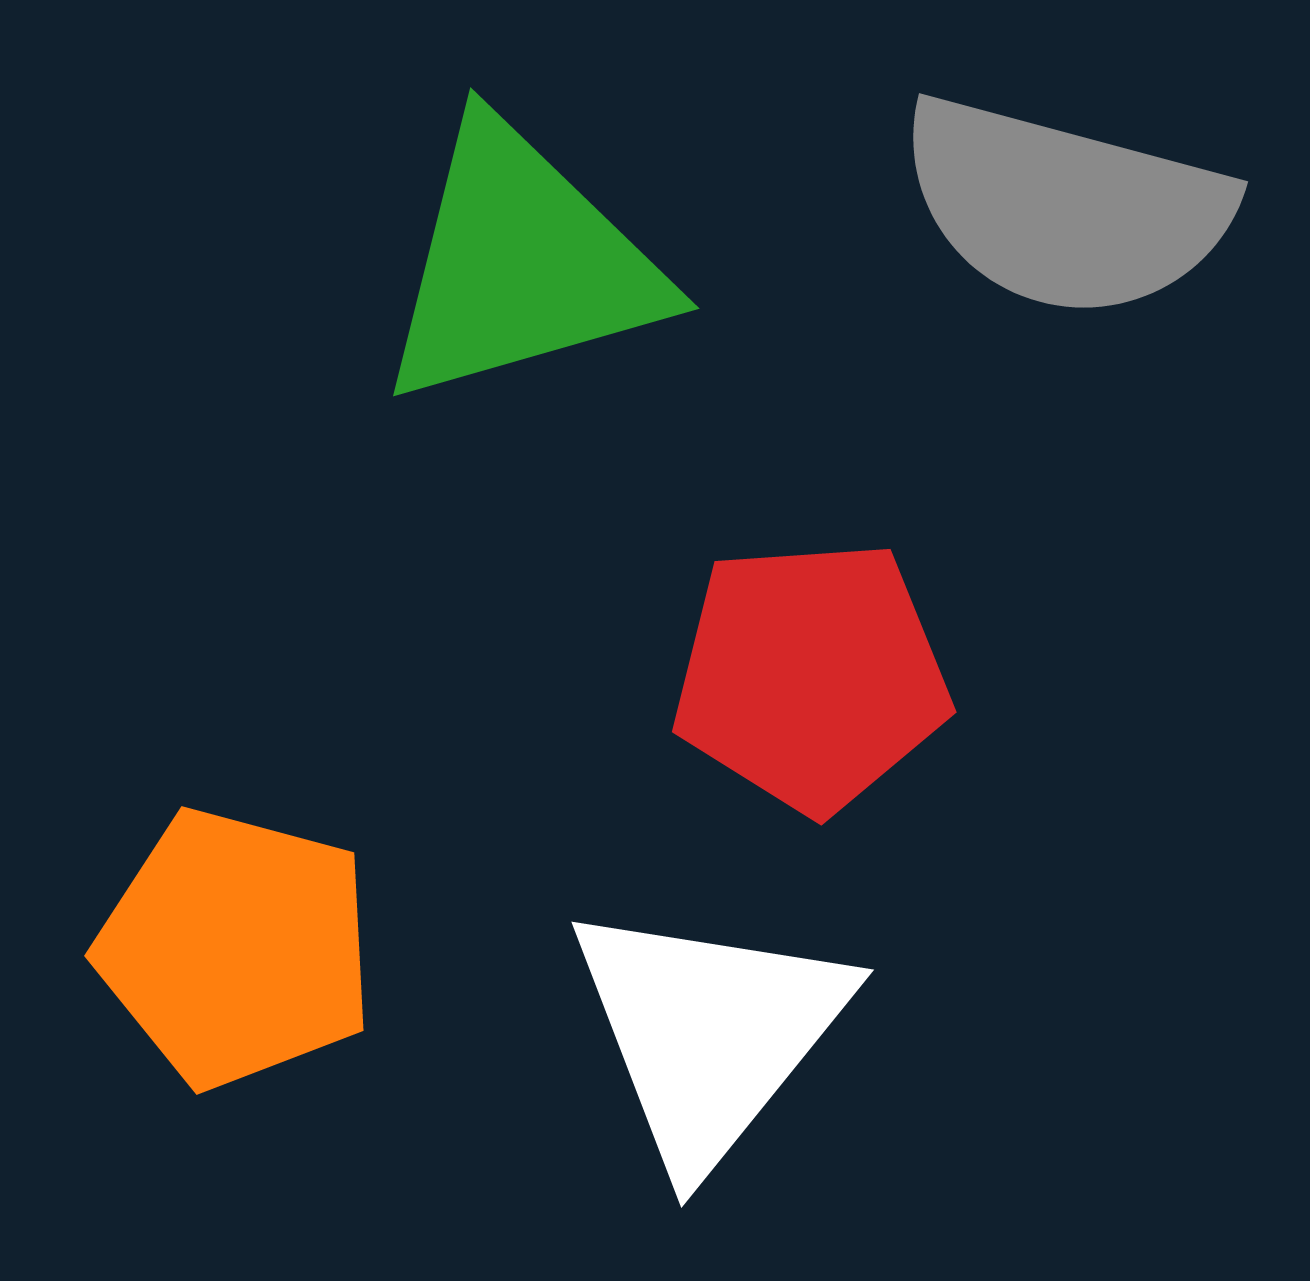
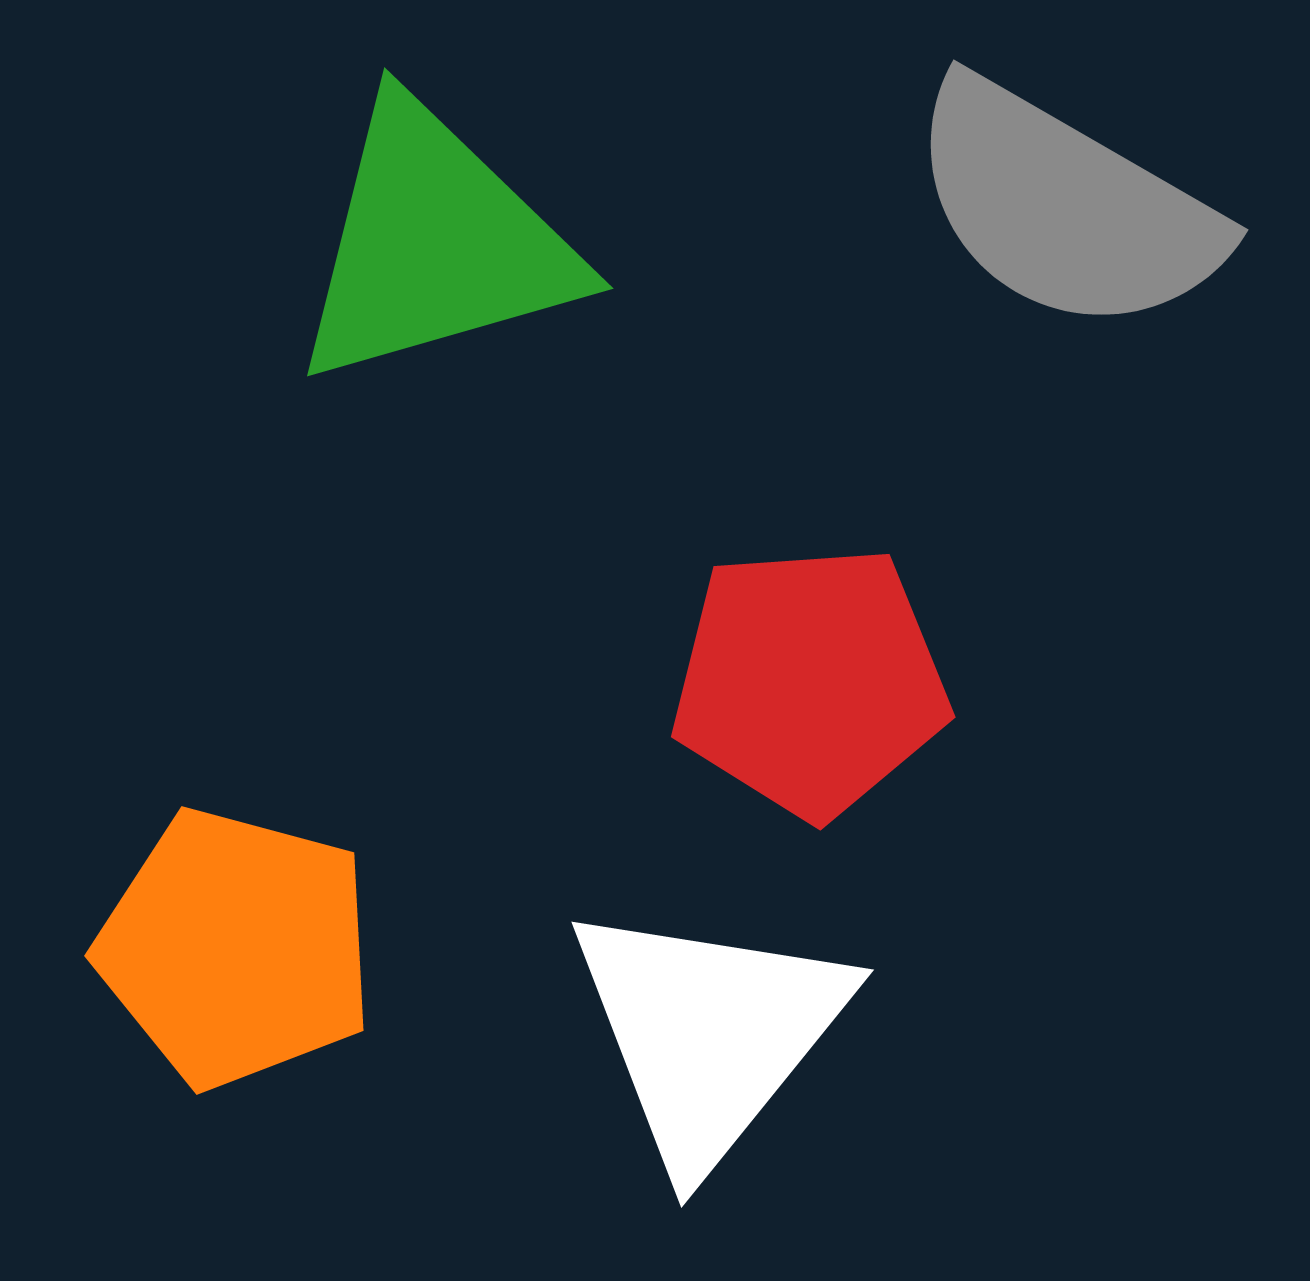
gray semicircle: rotated 15 degrees clockwise
green triangle: moved 86 px left, 20 px up
red pentagon: moved 1 px left, 5 px down
